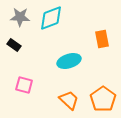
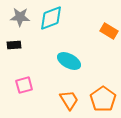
orange rectangle: moved 7 px right, 8 px up; rotated 48 degrees counterclockwise
black rectangle: rotated 40 degrees counterclockwise
cyan ellipse: rotated 45 degrees clockwise
pink square: rotated 30 degrees counterclockwise
orange trapezoid: rotated 15 degrees clockwise
